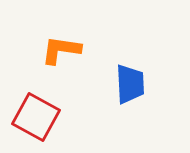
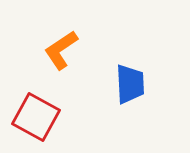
orange L-shape: rotated 42 degrees counterclockwise
